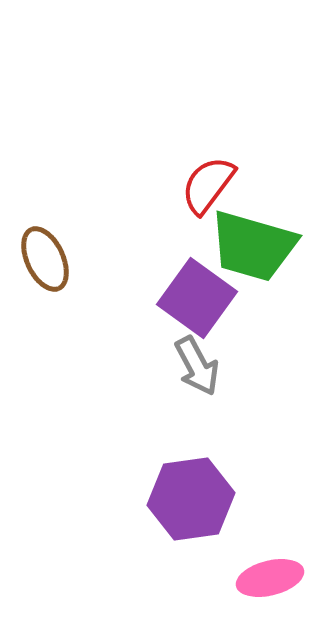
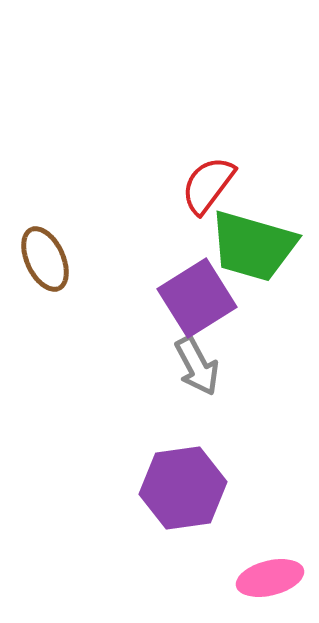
purple square: rotated 22 degrees clockwise
purple hexagon: moved 8 px left, 11 px up
